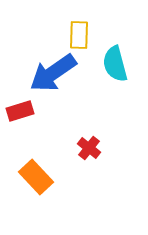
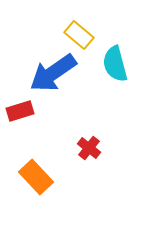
yellow rectangle: rotated 52 degrees counterclockwise
